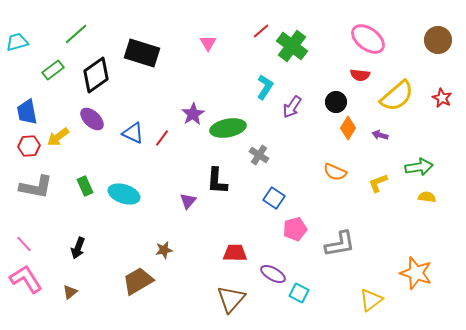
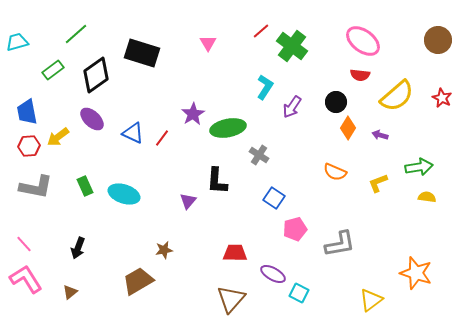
pink ellipse at (368, 39): moved 5 px left, 2 px down
